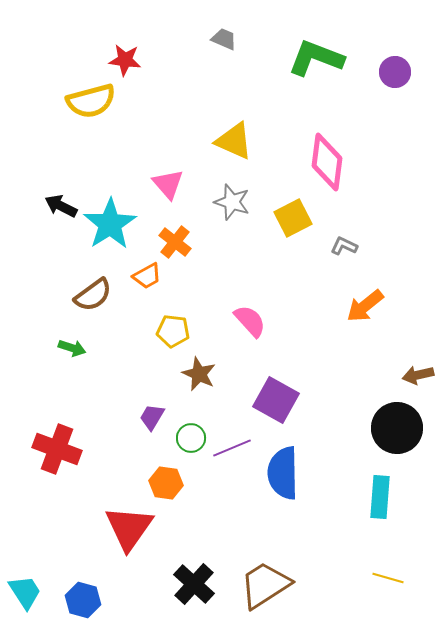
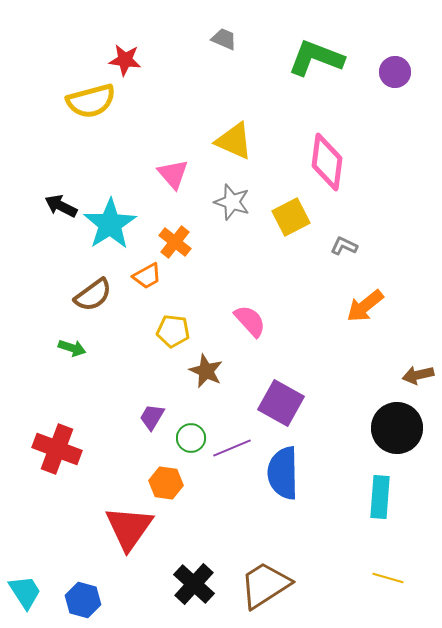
pink triangle: moved 5 px right, 10 px up
yellow square: moved 2 px left, 1 px up
brown star: moved 7 px right, 3 px up
purple square: moved 5 px right, 3 px down
